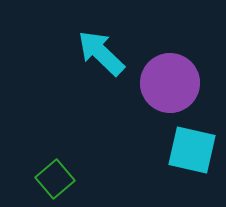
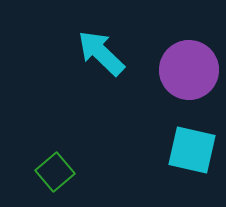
purple circle: moved 19 px right, 13 px up
green square: moved 7 px up
